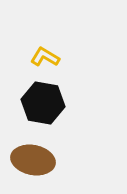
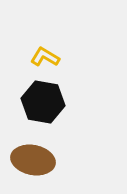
black hexagon: moved 1 px up
